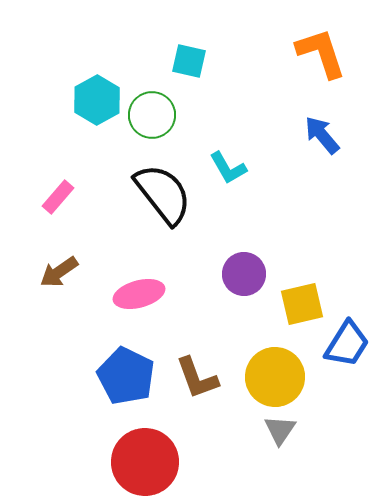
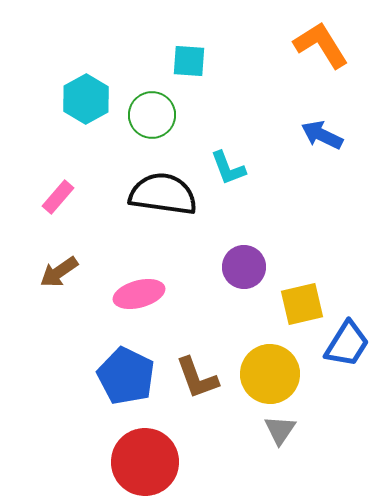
orange L-shape: moved 8 px up; rotated 14 degrees counterclockwise
cyan square: rotated 9 degrees counterclockwise
cyan hexagon: moved 11 px left, 1 px up
blue arrow: rotated 24 degrees counterclockwise
cyan L-shape: rotated 9 degrees clockwise
black semicircle: rotated 44 degrees counterclockwise
purple circle: moved 7 px up
yellow circle: moved 5 px left, 3 px up
